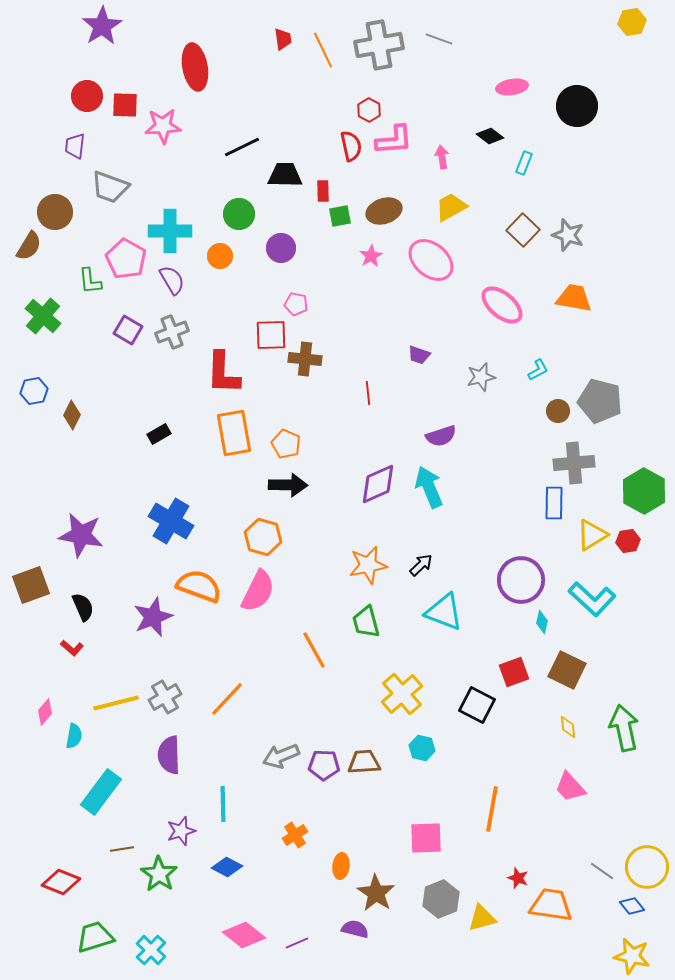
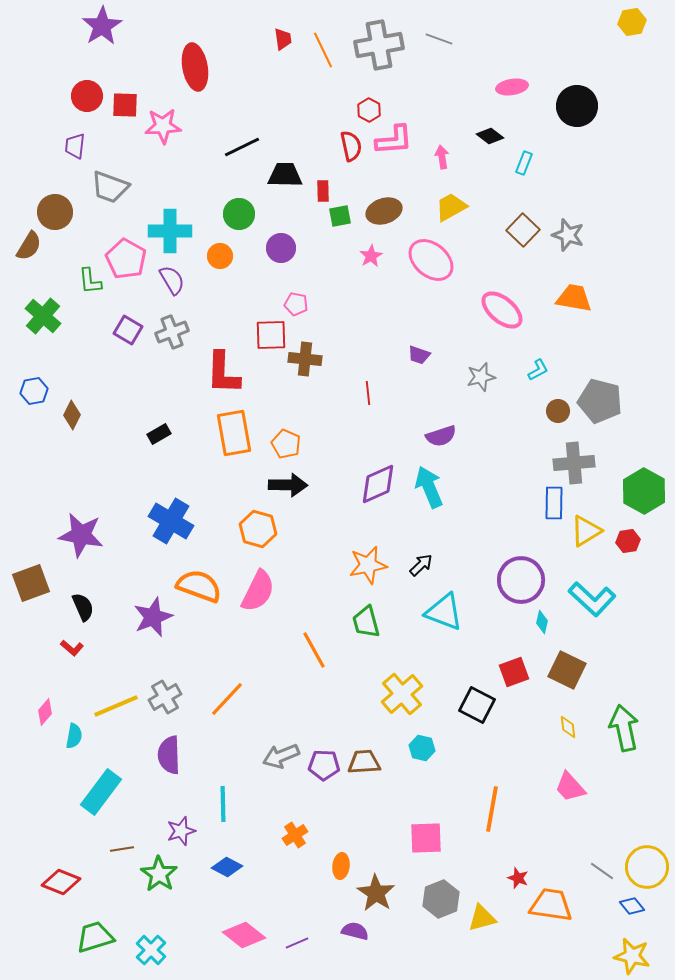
pink ellipse at (502, 305): moved 5 px down
yellow triangle at (592, 535): moved 6 px left, 4 px up
orange hexagon at (263, 537): moved 5 px left, 8 px up
brown square at (31, 585): moved 2 px up
yellow line at (116, 703): moved 3 px down; rotated 9 degrees counterclockwise
purple semicircle at (355, 929): moved 2 px down
